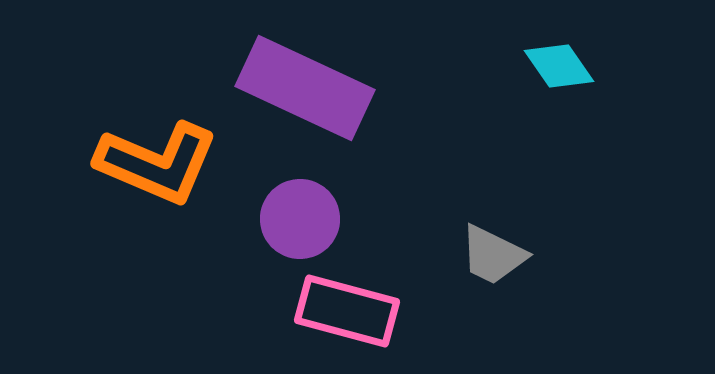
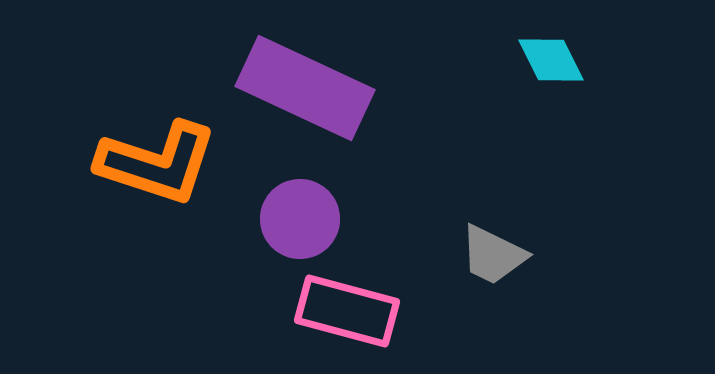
cyan diamond: moved 8 px left, 6 px up; rotated 8 degrees clockwise
orange L-shape: rotated 5 degrees counterclockwise
